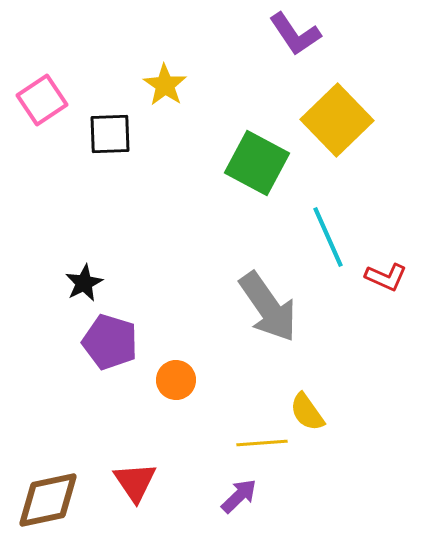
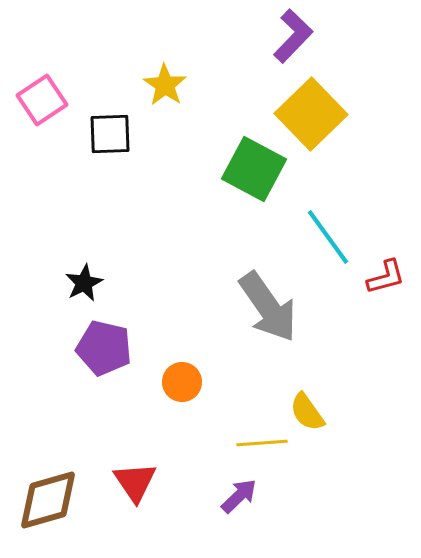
purple L-shape: moved 2 px left, 2 px down; rotated 102 degrees counterclockwise
yellow square: moved 26 px left, 6 px up
green square: moved 3 px left, 6 px down
cyan line: rotated 12 degrees counterclockwise
red L-shape: rotated 39 degrees counterclockwise
purple pentagon: moved 6 px left, 6 px down; rotated 4 degrees counterclockwise
orange circle: moved 6 px right, 2 px down
brown diamond: rotated 4 degrees counterclockwise
